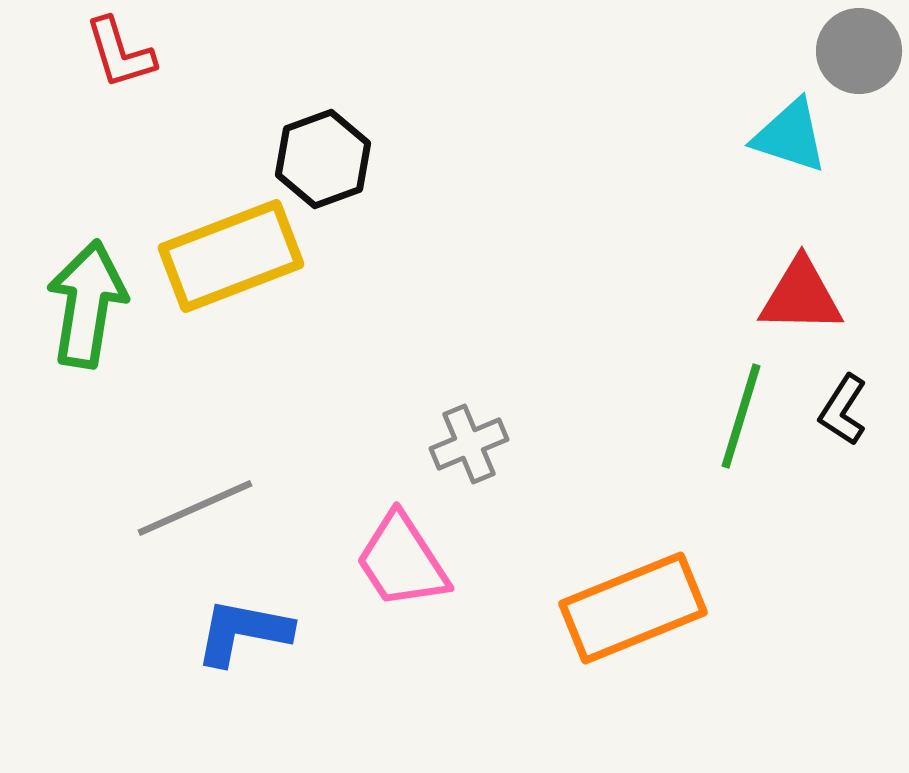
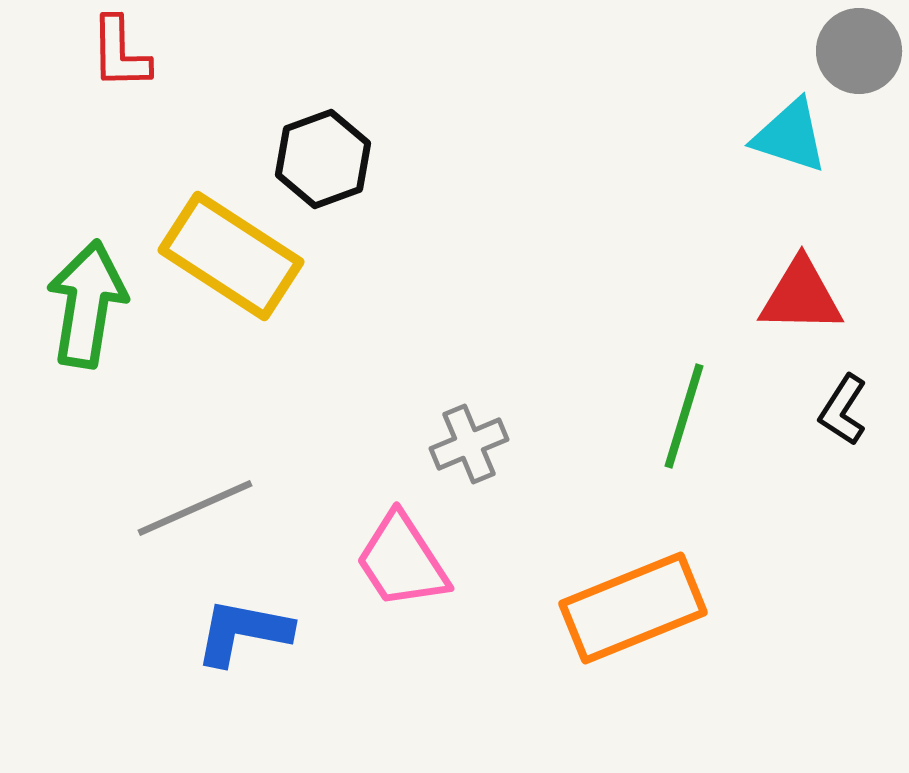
red L-shape: rotated 16 degrees clockwise
yellow rectangle: rotated 54 degrees clockwise
green line: moved 57 px left
